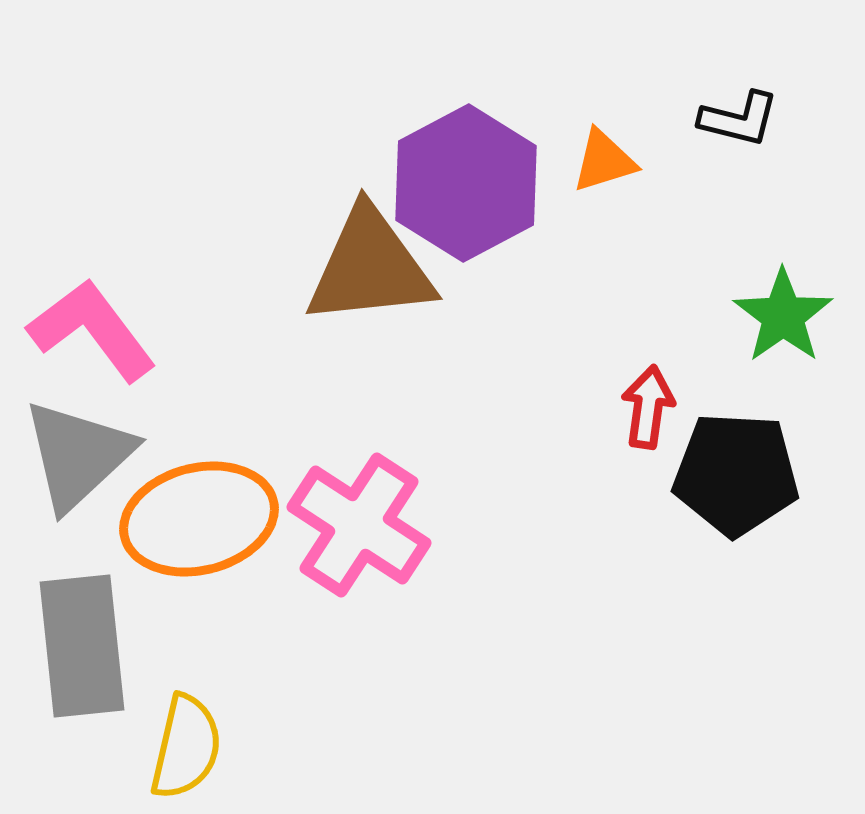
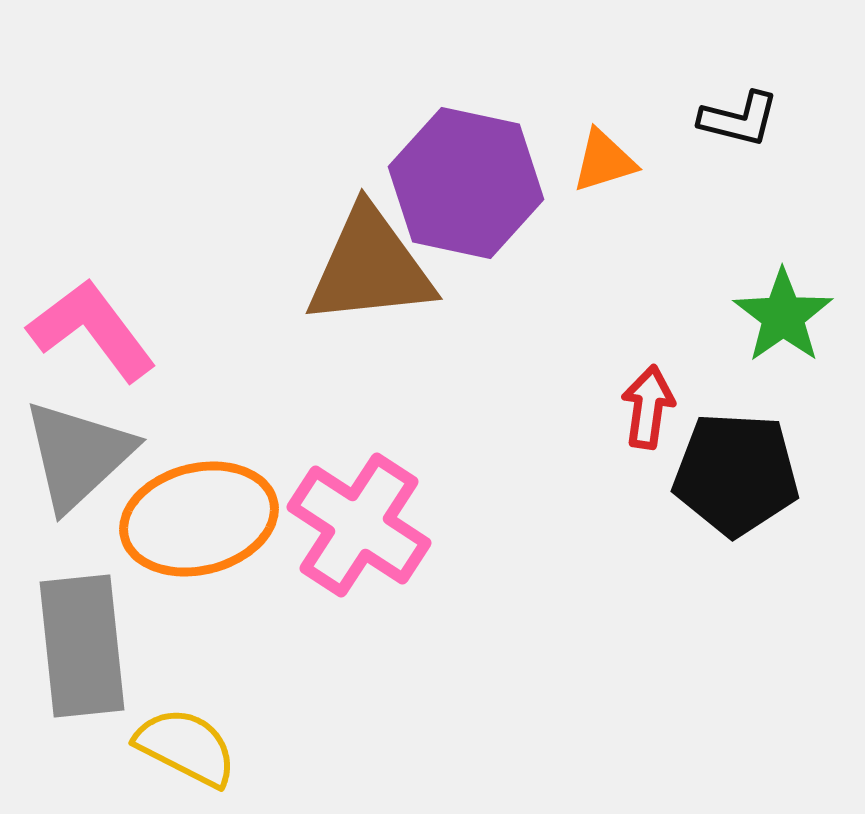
purple hexagon: rotated 20 degrees counterclockwise
yellow semicircle: rotated 76 degrees counterclockwise
